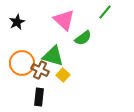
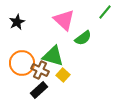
black rectangle: moved 7 px up; rotated 42 degrees clockwise
